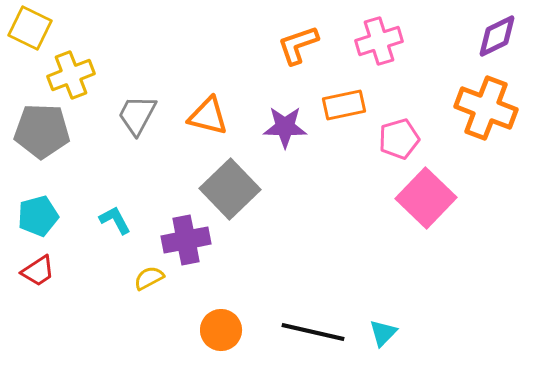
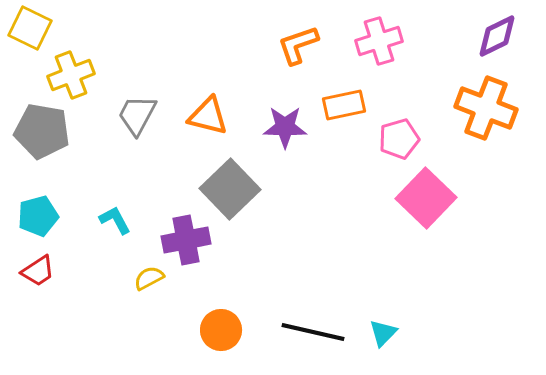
gray pentagon: rotated 8 degrees clockwise
